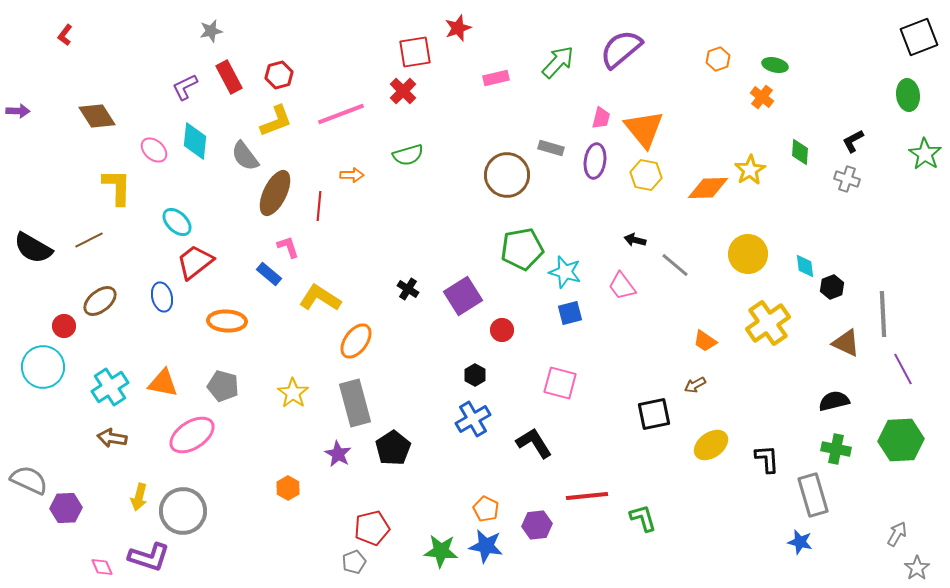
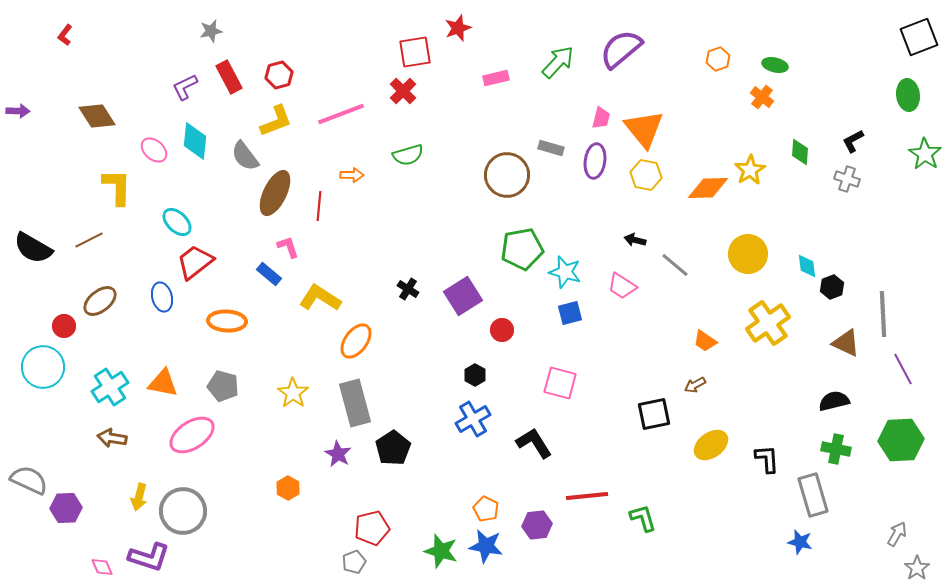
cyan diamond at (805, 266): moved 2 px right
pink trapezoid at (622, 286): rotated 20 degrees counterclockwise
green star at (441, 551): rotated 12 degrees clockwise
